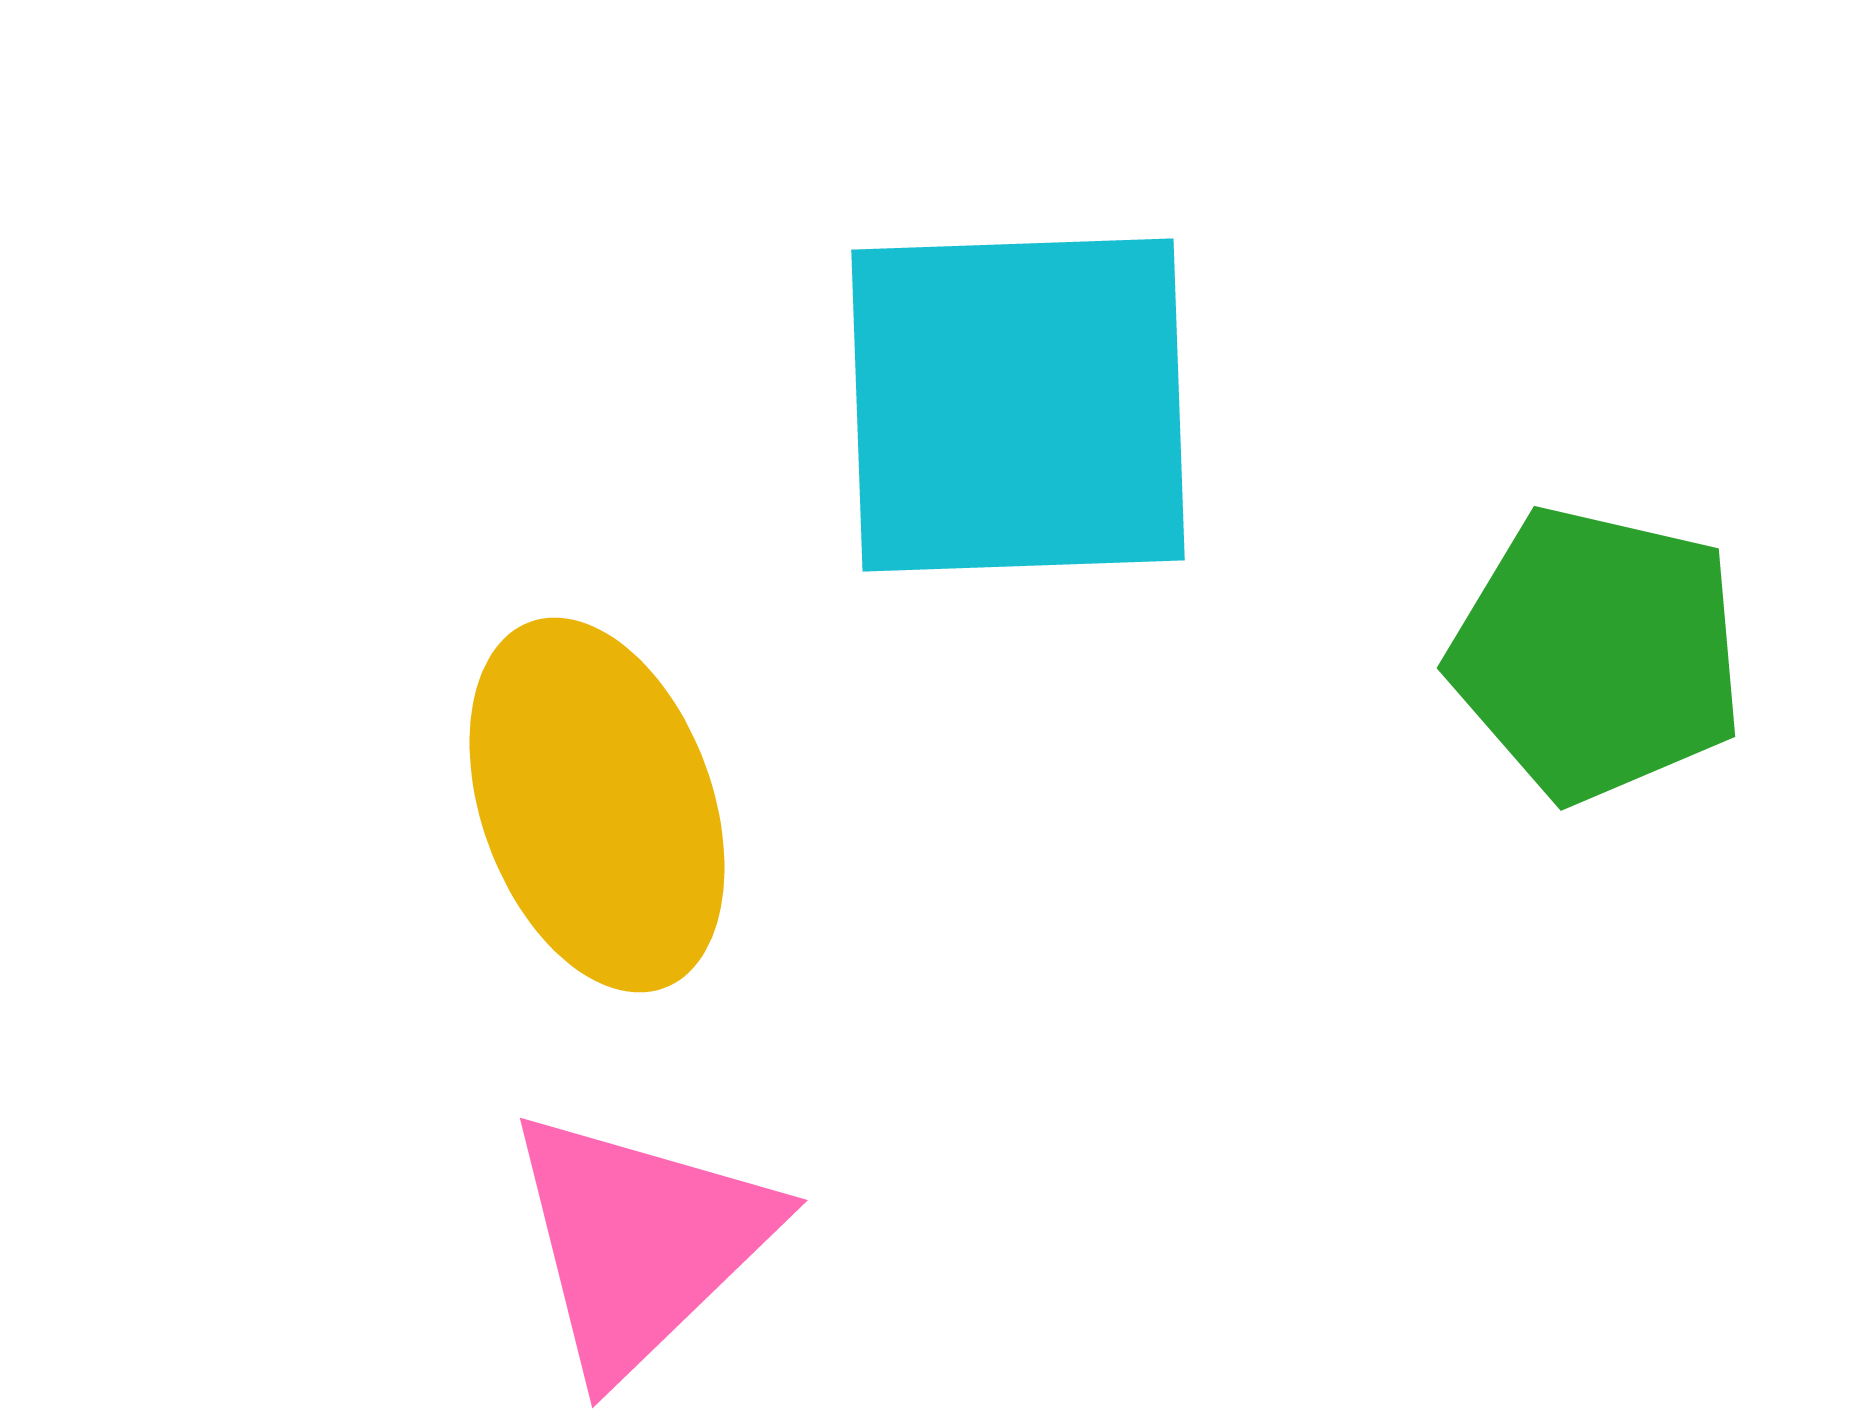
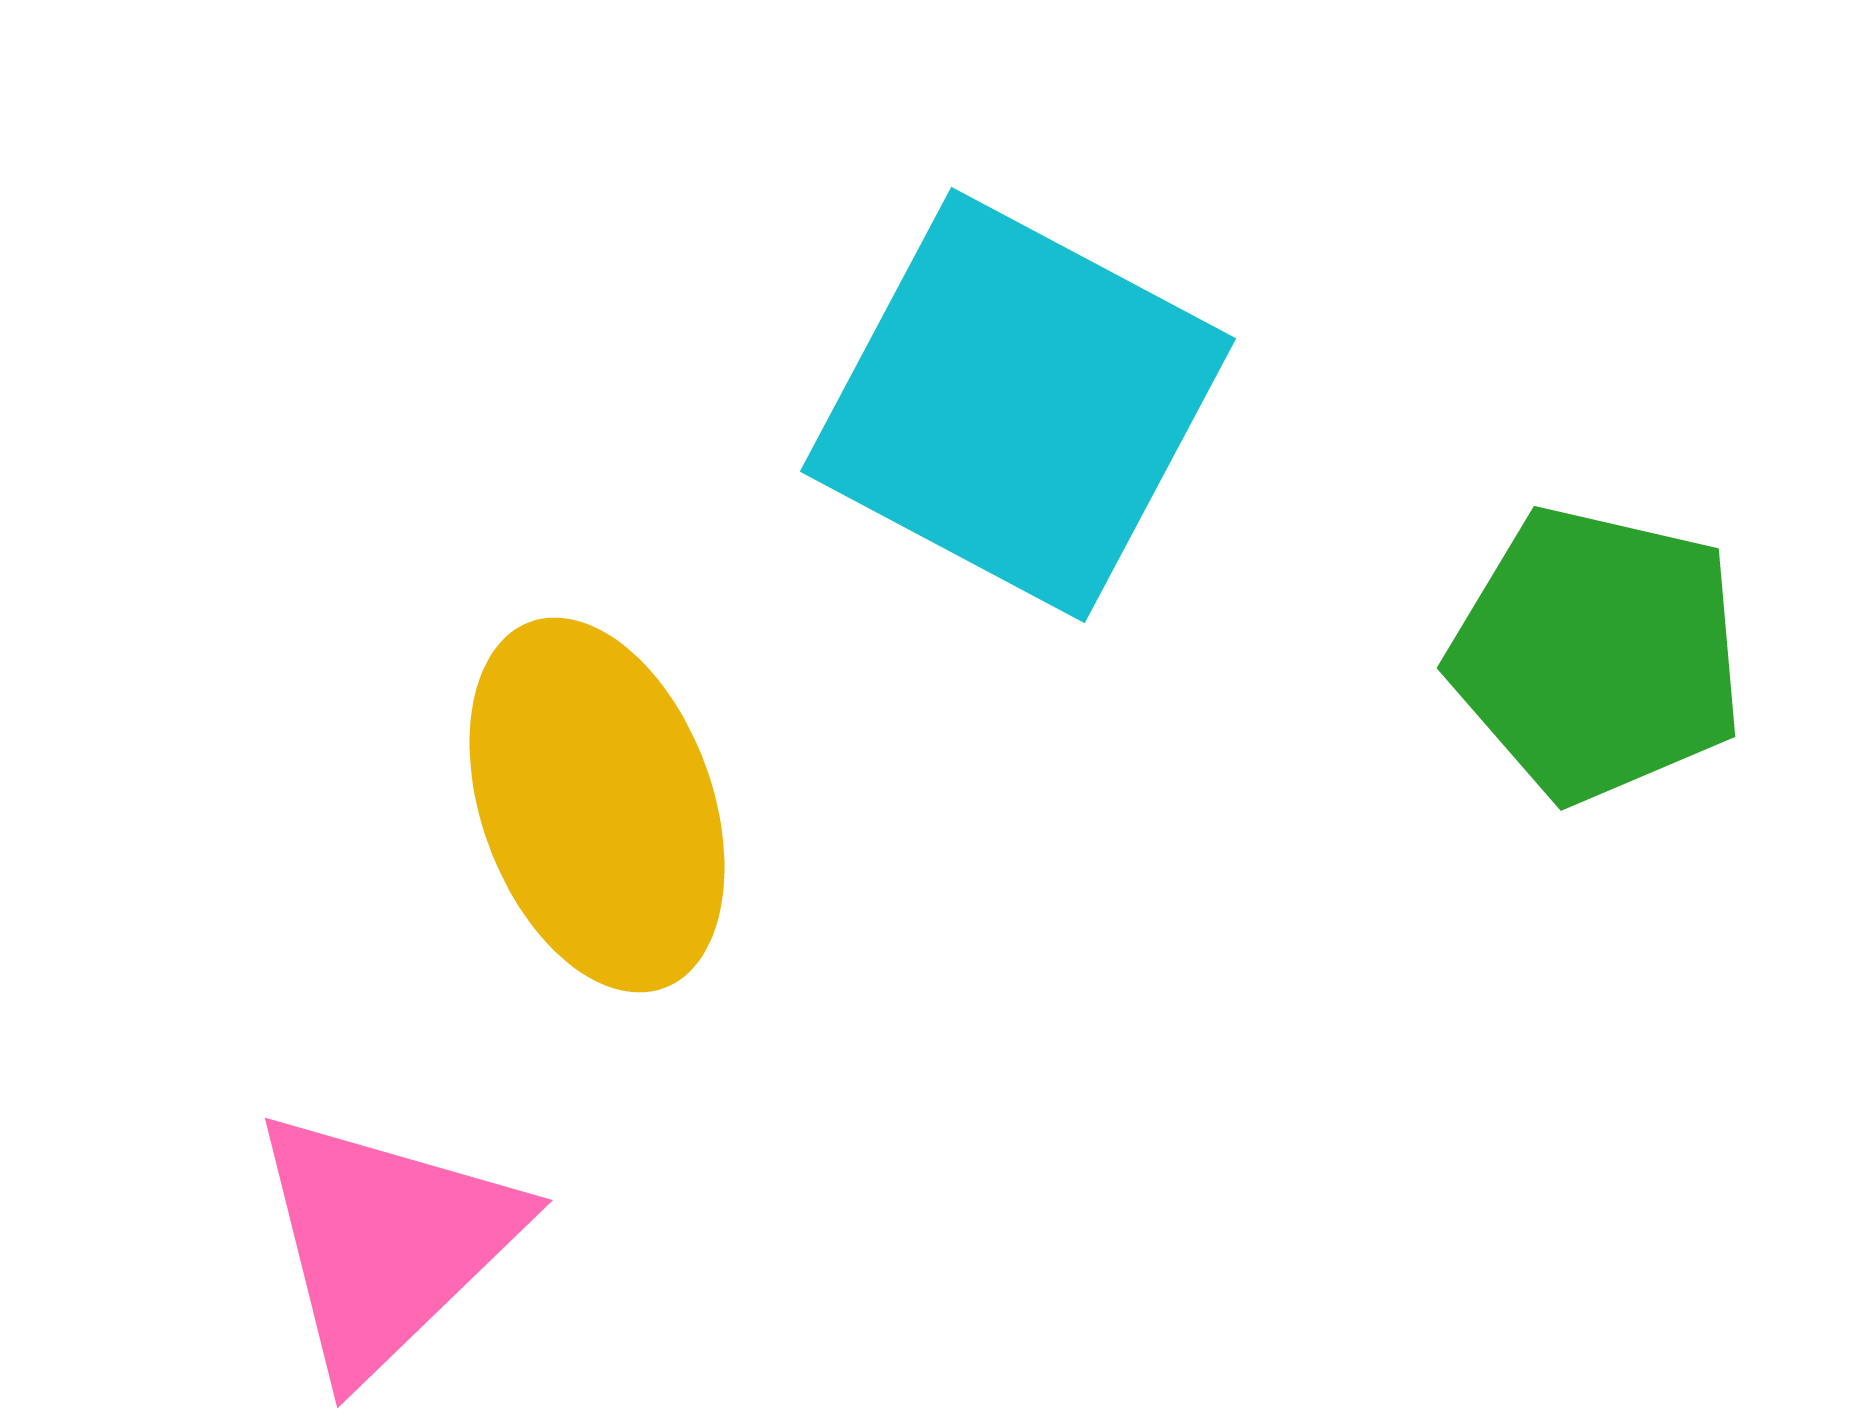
cyan square: rotated 30 degrees clockwise
pink triangle: moved 255 px left
